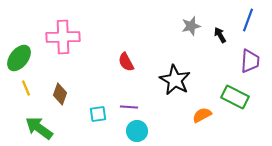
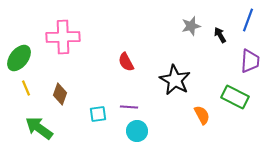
orange semicircle: rotated 90 degrees clockwise
